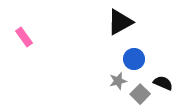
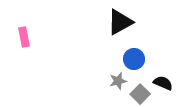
pink rectangle: rotated 24 degrees clockwise
